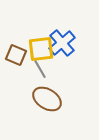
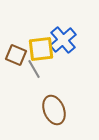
blue cross: moved 1 px right, 3 px up
gray line: moved 6 px left
brown ellipse: moved 7 px right, 11 px down; rotated 36 degrees clockwise
